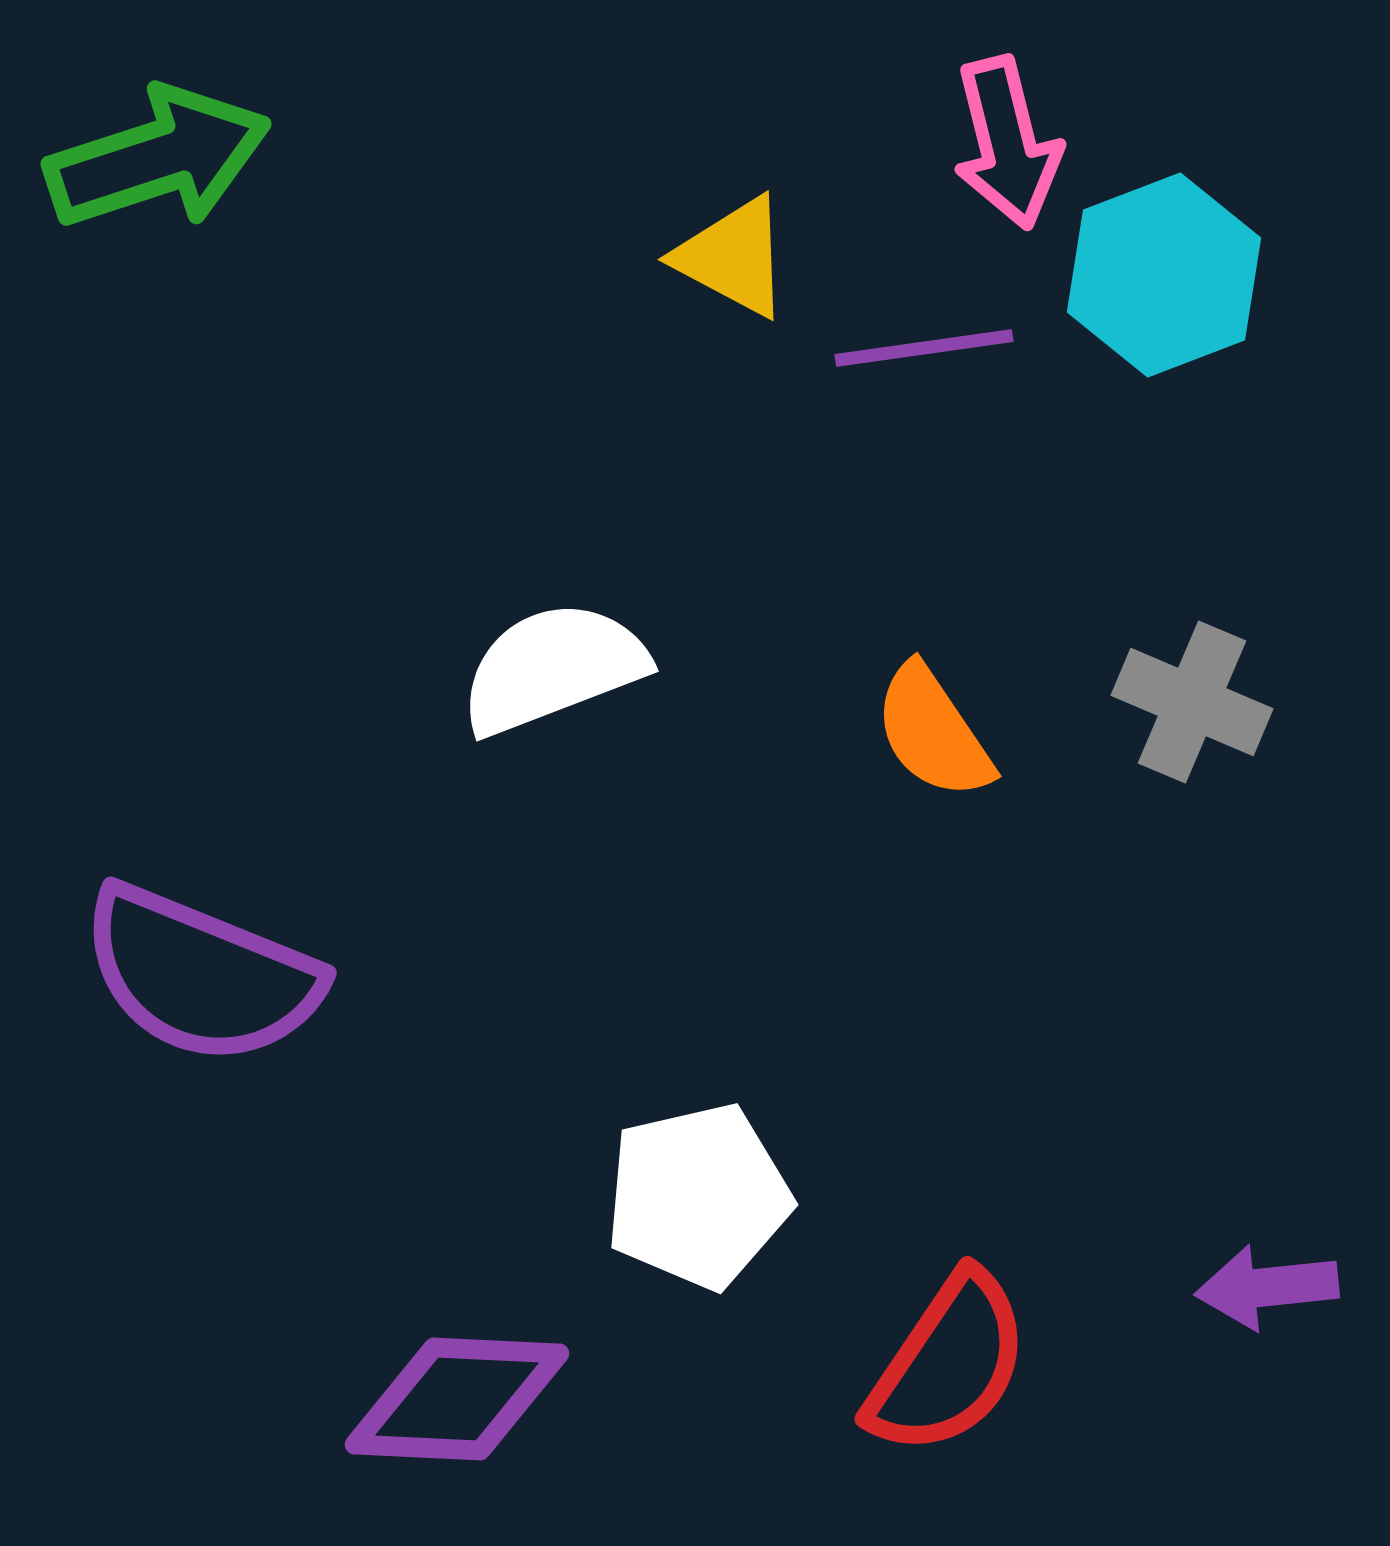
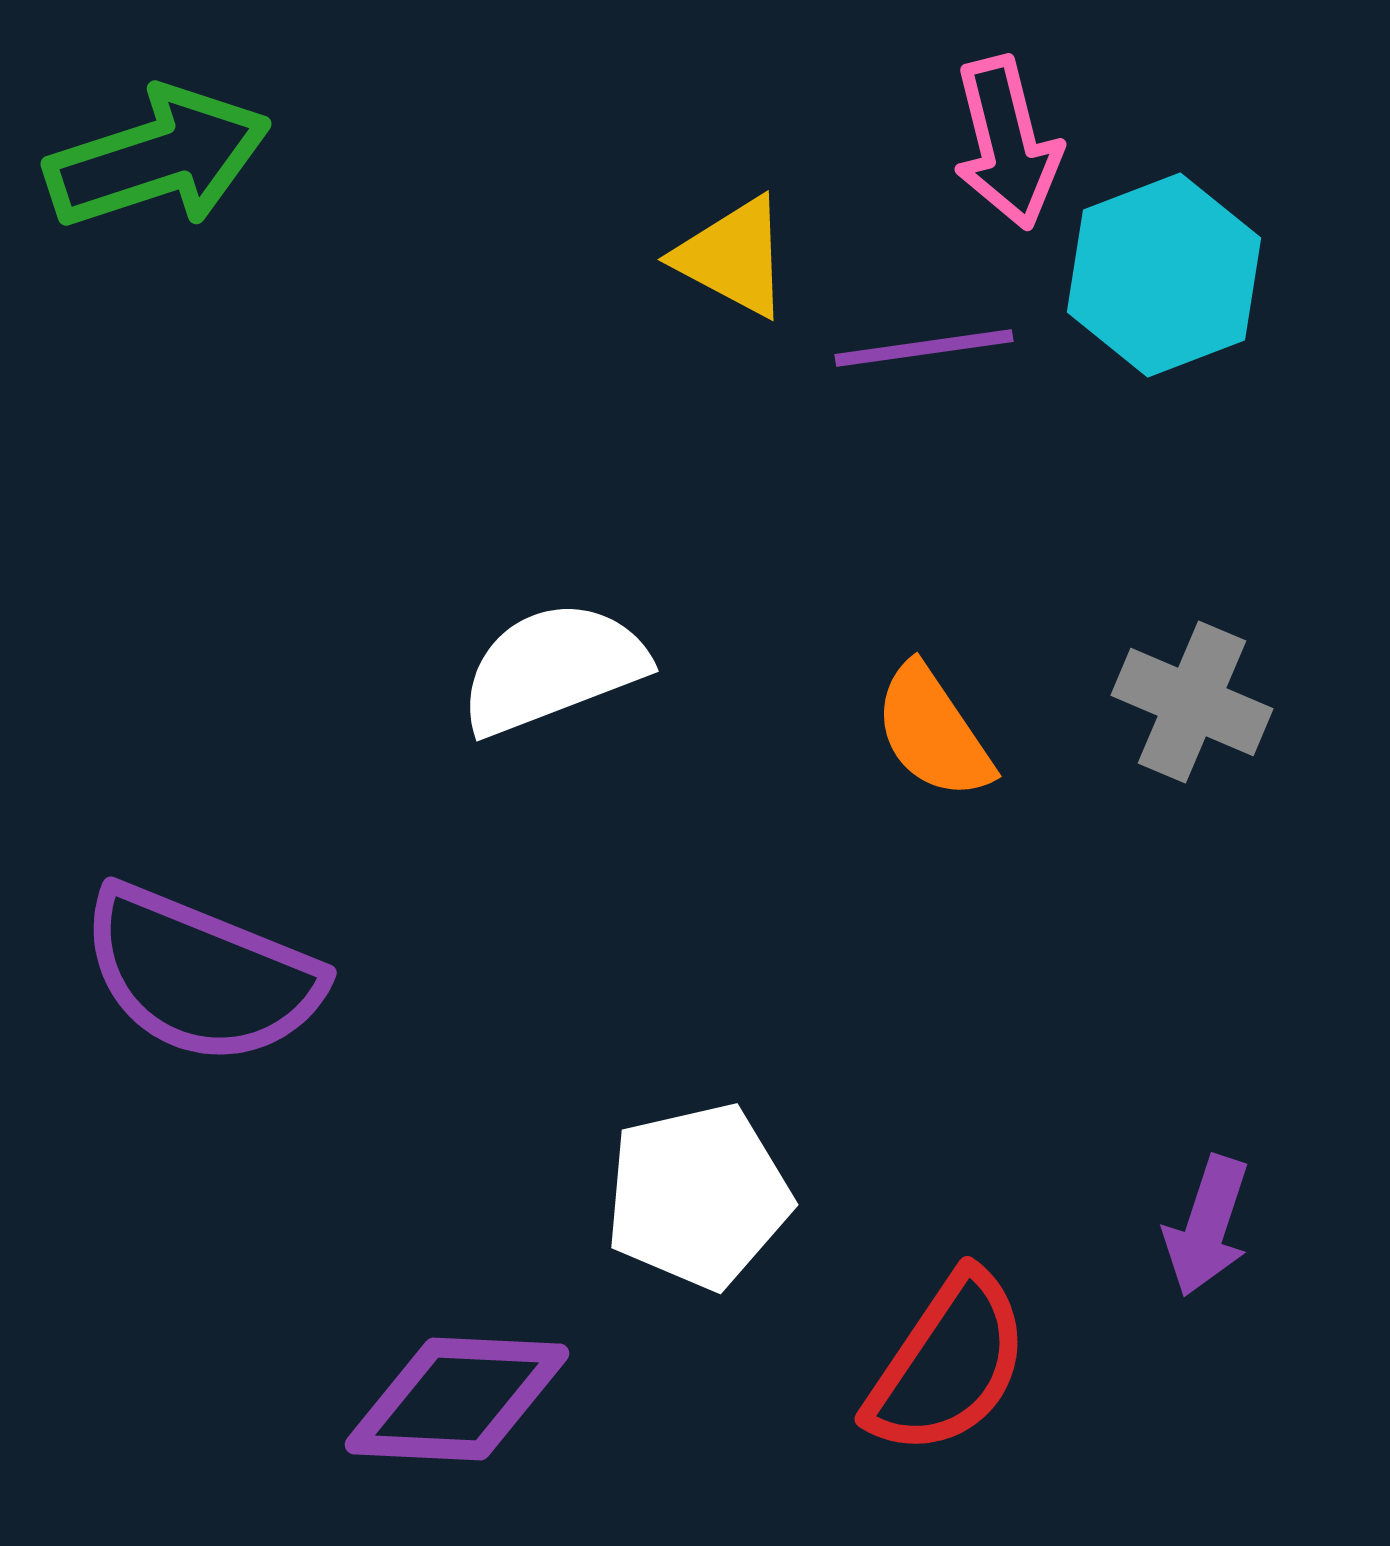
purple arrow: moved 60 px left, 61 px up; rotated 66 degrees counterclockwise
